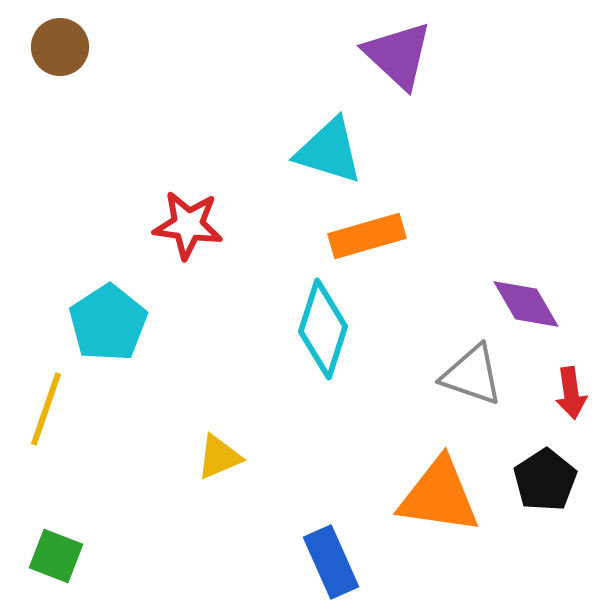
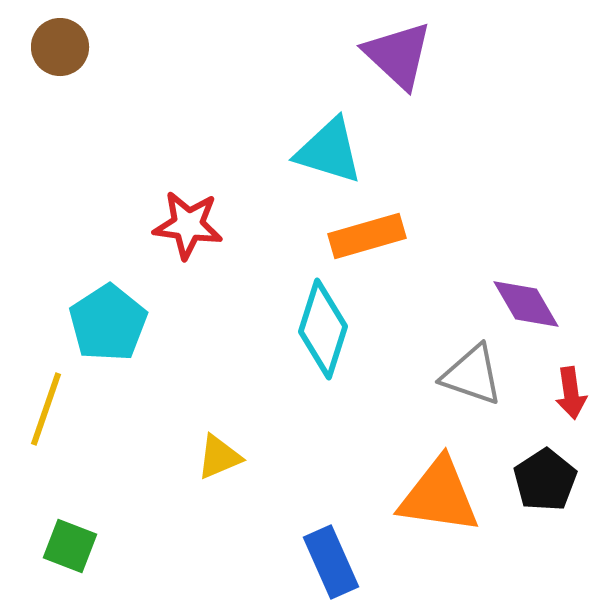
green square: moved 14 px right, 10 px up
